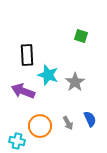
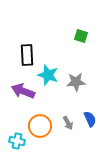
gray star: moved 1 px right; rotated 30 degrees clockwise
